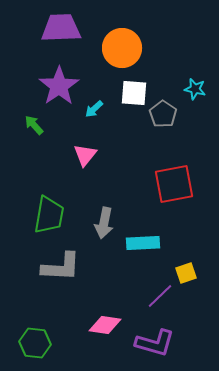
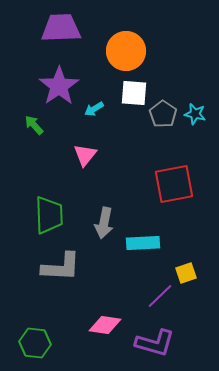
orange circle: moved 4 px right, 3 px down
cyan star: moved 25 px down
cyan arrow: rotated 12 degrees clockwise
green trapezoid: rotated 12 degrees counterclockwise
